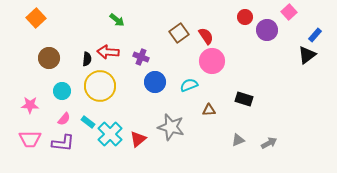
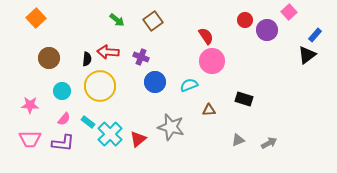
red circle: moved 3 px down
brown square: moved 26 px left, 12 px up
